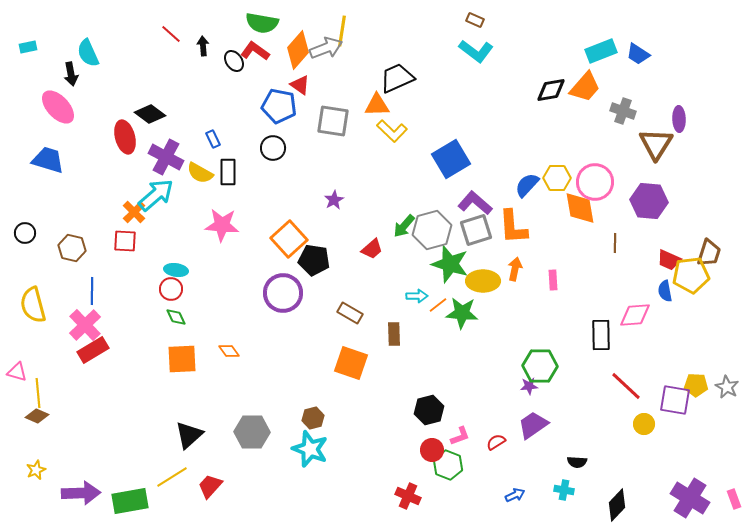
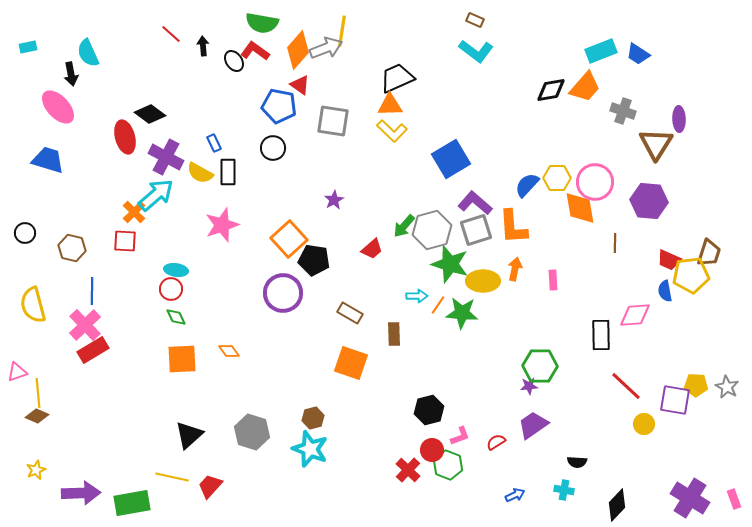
orange triangle at (377, 105): moved 13 px right
blue rectangle at (213, 139): moved 1 px right, 4 px down
pink star at (222, 225): rotated 24 degrees counterclockwise
orange line at (438, 305): rotated 18 degrees counterclockwise
pink triangle at (17, 372): rotated 35 degrees counterclockwise
gray hexagon at (252, 432): rotated 16 degrees clockwise
yellow line at (172, 477): rotated 44 degrees clockwise
red cross at (408, 496): moved 26 px up; rotated 20 degrees clockwise
green rectangle at (130, 501): moved 2 px right, 2 px down
